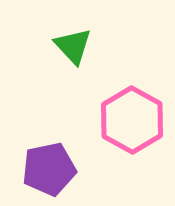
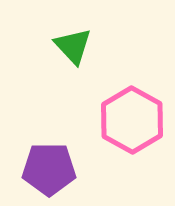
purple pentagon: rotated 12 degrees clockwise
